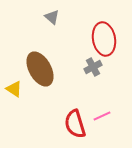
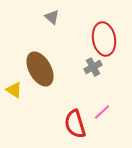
yellow triangle: moved 1 px down
pink line: moved 4 px up; rotated 18 degrees counterclockwise
